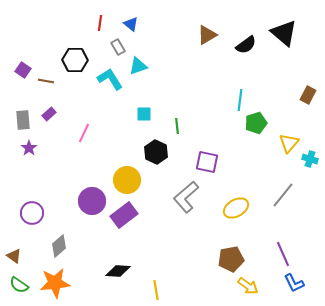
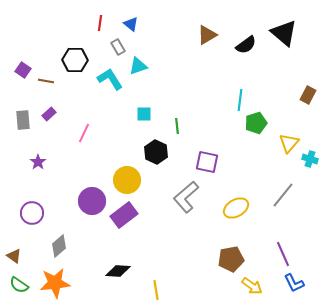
purple star at (29, 148): moved 9 px right, 14 px down
yellow arrow at (248, 286): moved 4 px right
